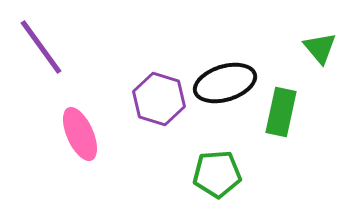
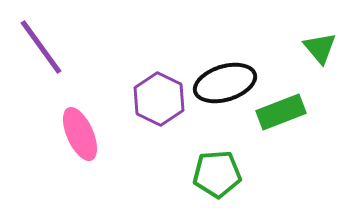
purple hexagon: rotated 9 degrees clockwise
green rectangle: rotated 57 degrees clockwise
